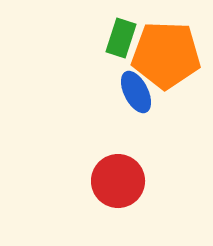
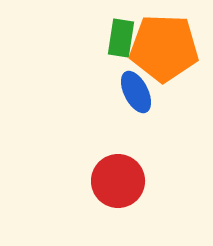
green rectangle: rotated 9 degrees counterclockwise
orange pentagon: moved 2 px left, 7 px up
